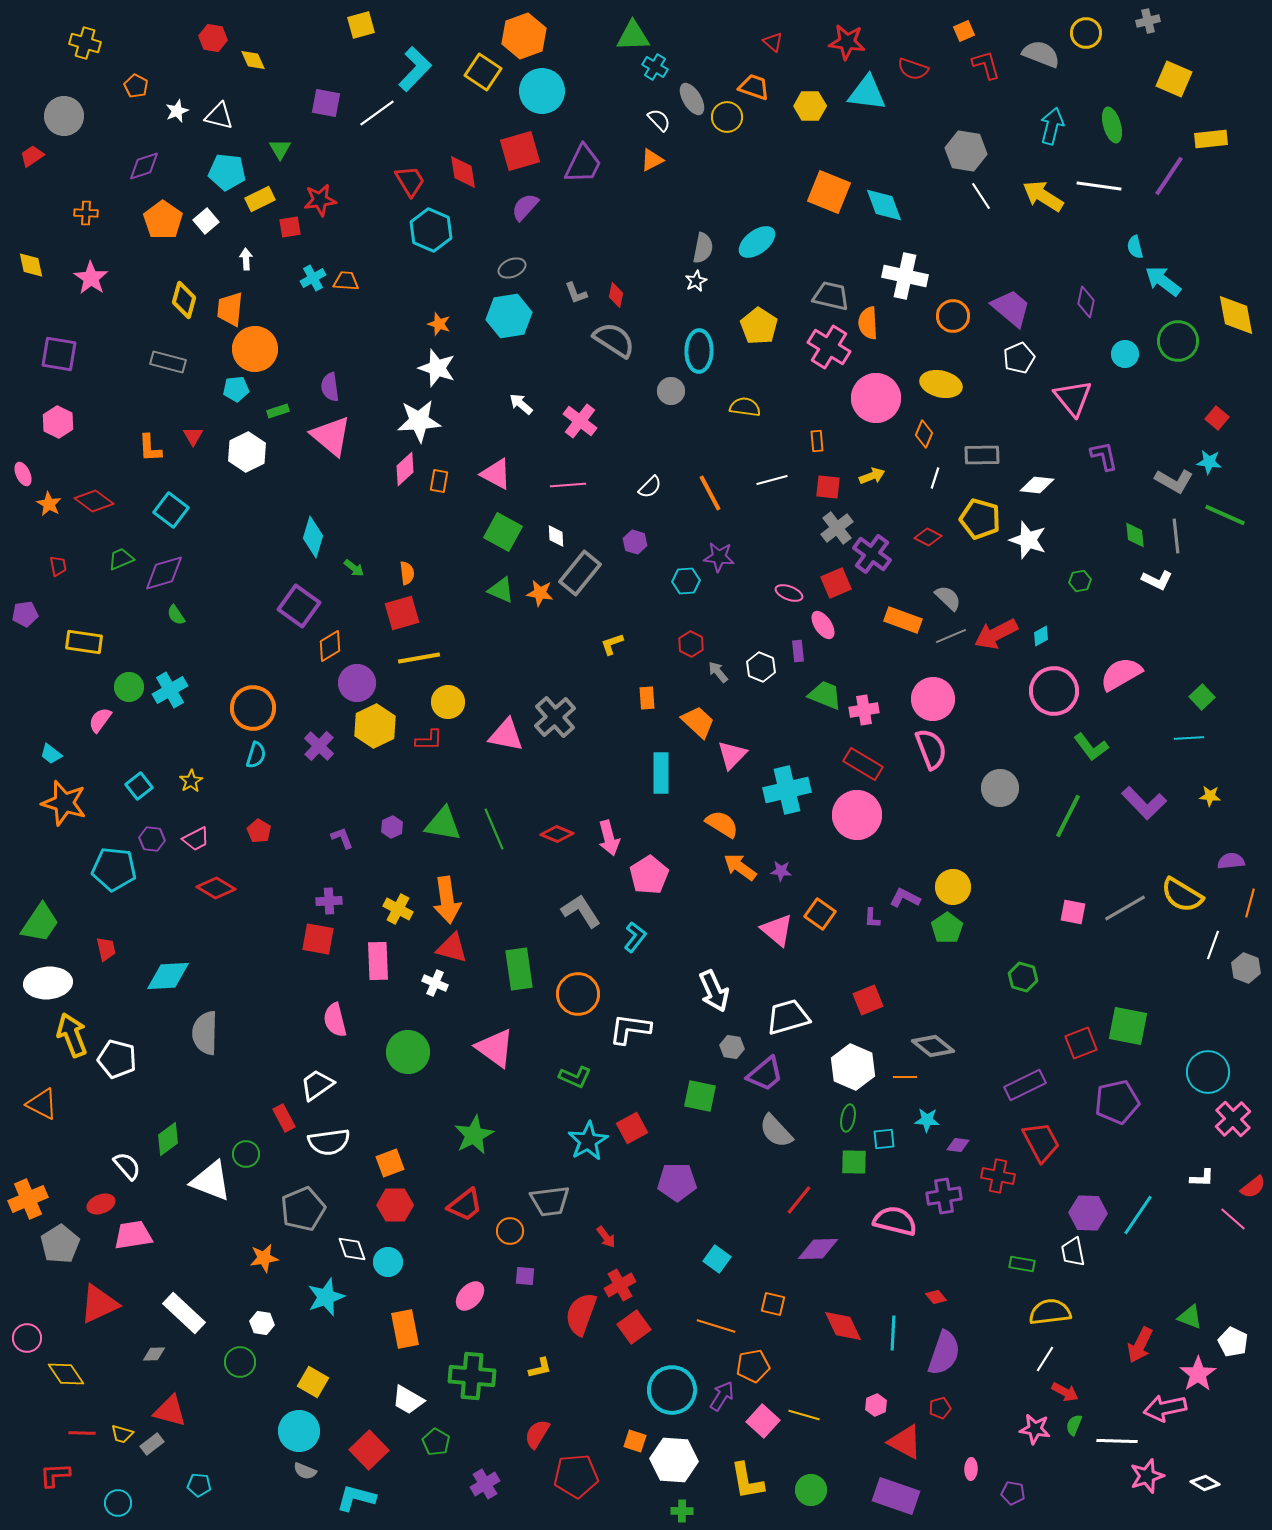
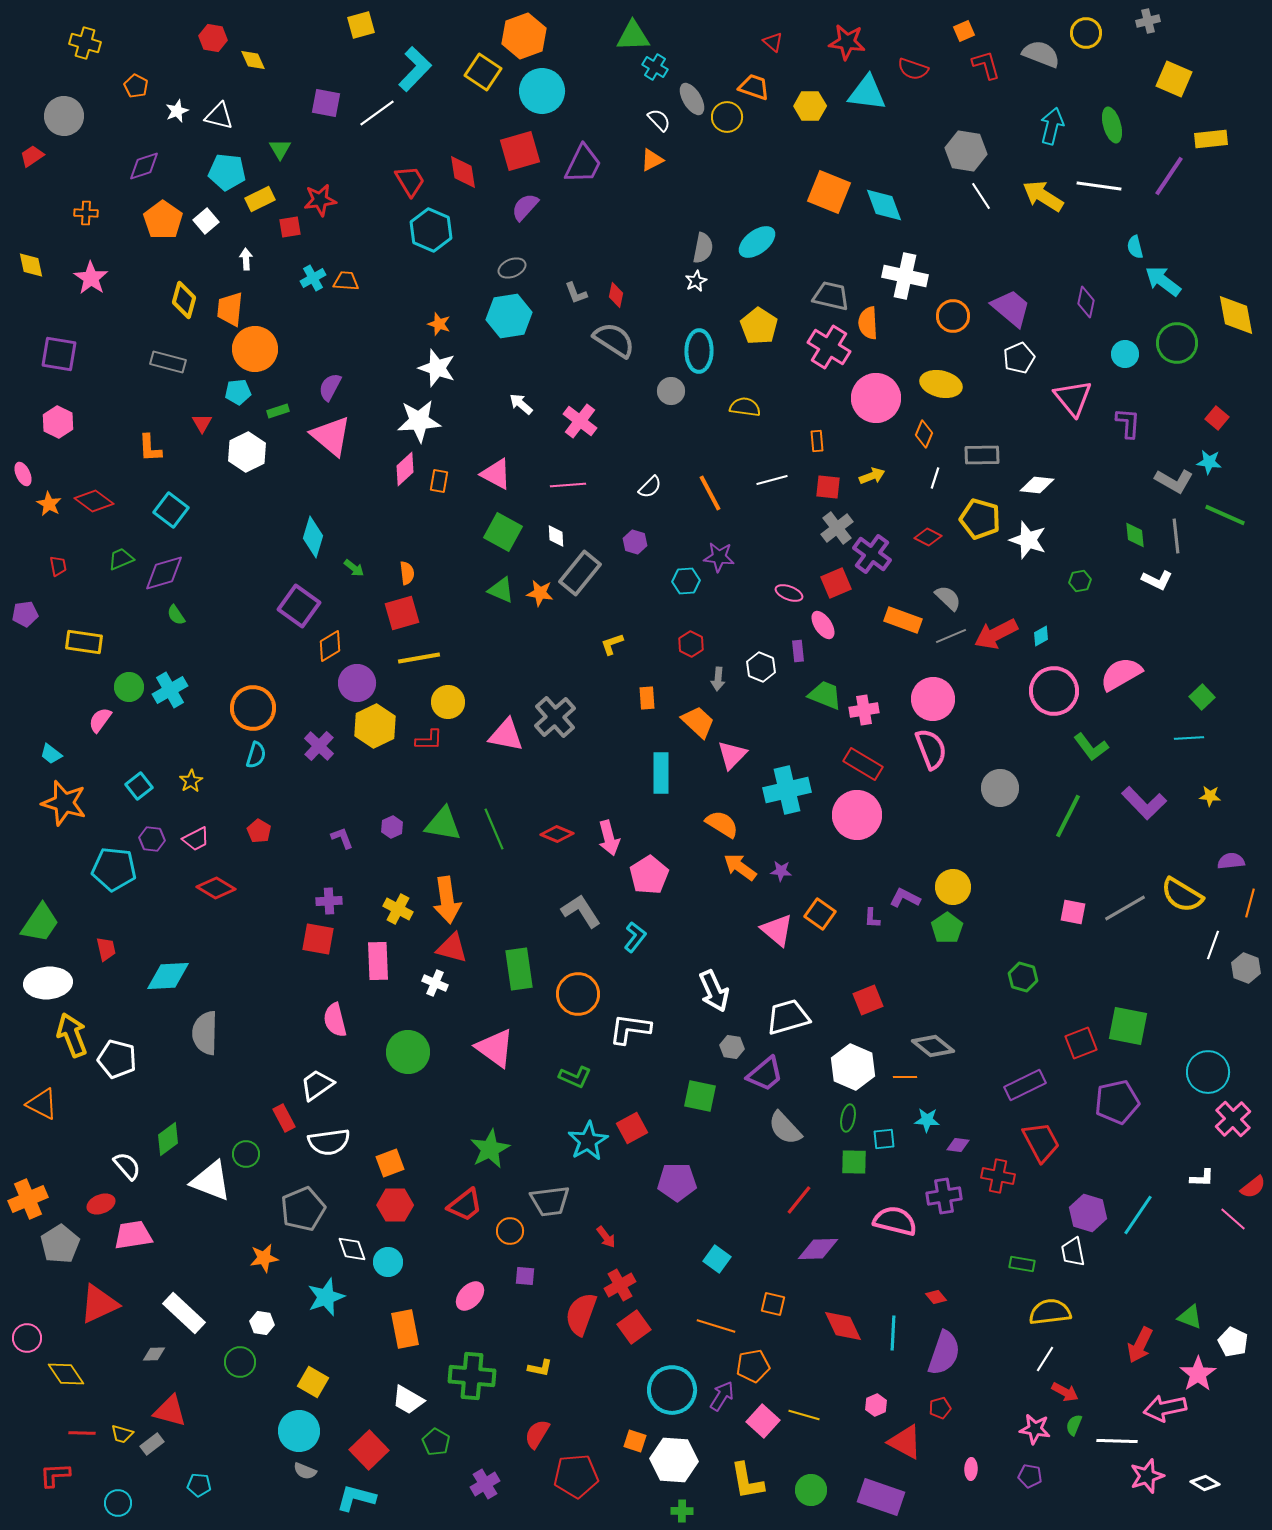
green circle at (1178, 341): moved 1 px left, 2 px down
purple semicircle at (330, 387): rotated 36 degrees clockwise
cyan pentagon at (236, 389): moved 2 px right, 3 px down
red triangle at (193, 436): moved 9 px right, 13 px up
purple L-shape at (1104, 456): moved 24 px right, 33 px up; rotated 16 degrees clockwise
gray arrow at (718, 672): moved 7 px down; rotated 135 degrees counterclockwise
gray semicircle at (776, 1131): moved 9 px right, 3 px up
green star at (474, 1135): moved 16 px right, 14 px down
purple hexagon at (1088, 1213): rotated 15 degrees clockwise
yellow L-shape at (540, 1368): rotated 25 degrees clockwise
purple pentagon at (1013, 1493): moved 17 px right, 17 px up
purple rectangle at (896, 1496): moved 15 px left, 1 px down
